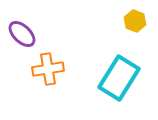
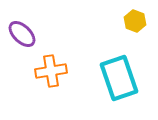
orange cross: moved 3 px right, 2 px down
cyan rectangle: rotated 51 degrees counterclockwise
